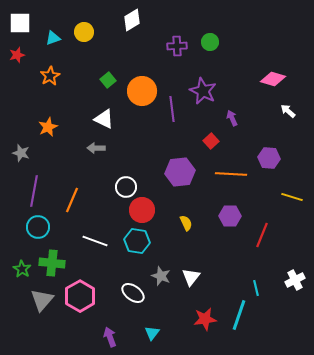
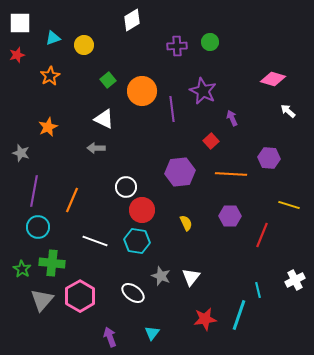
yellow circle at (84, 32): moved 13 px down
yellow line at (292, 197): moved 3 px left, 8 px down
cyan line at (256, 288): moved 2 px right, 2 px down
